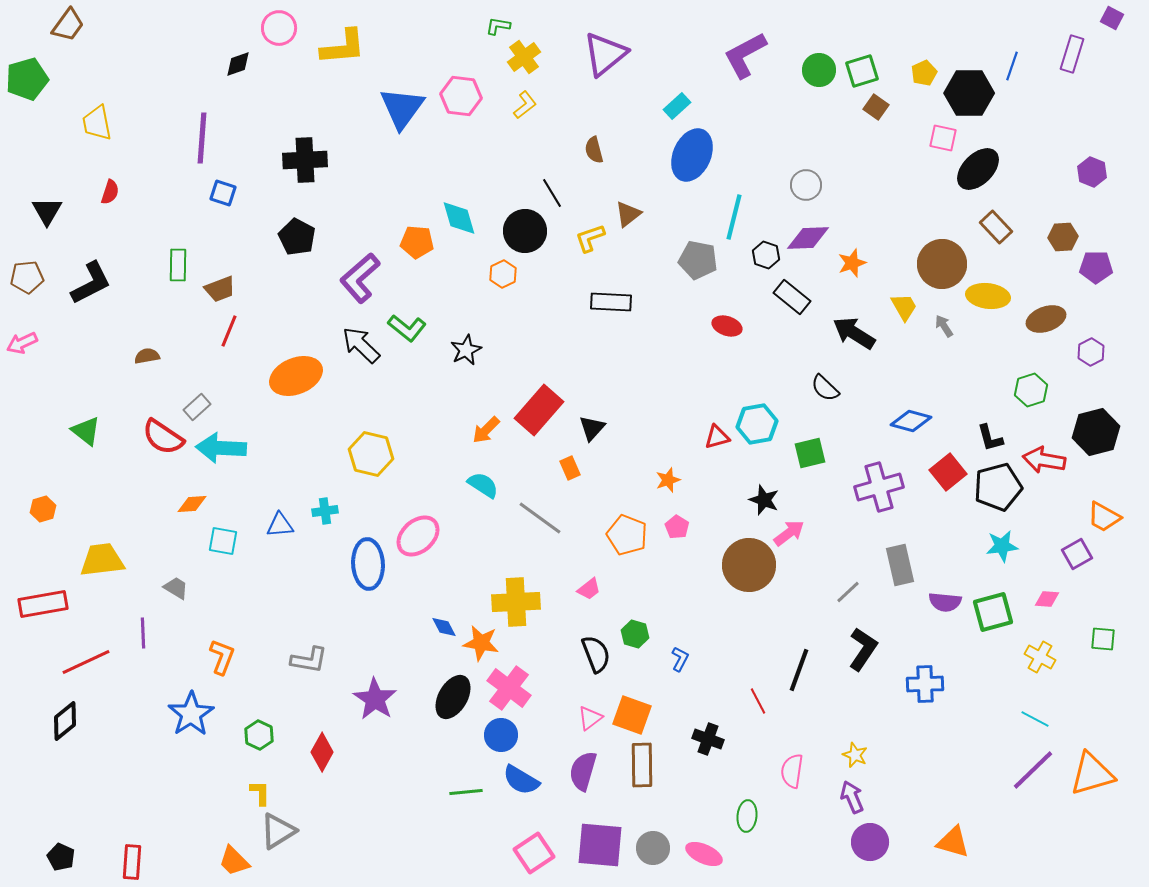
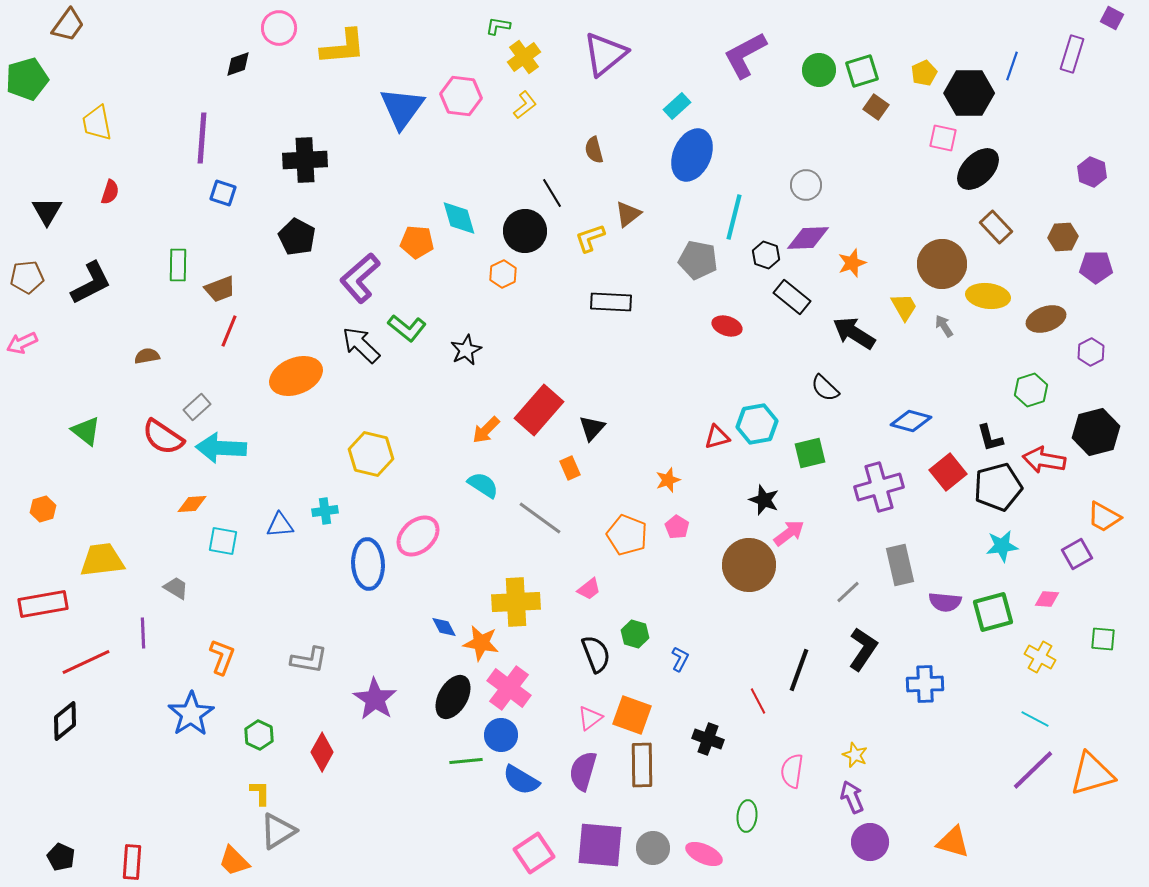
green line at (466, 792): moved 31 px up
